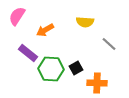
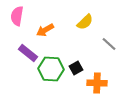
pink semicircle: rotated 24 degrees counterclockwise
yellow semicircle: rotated 48 degrees counterclockwise
